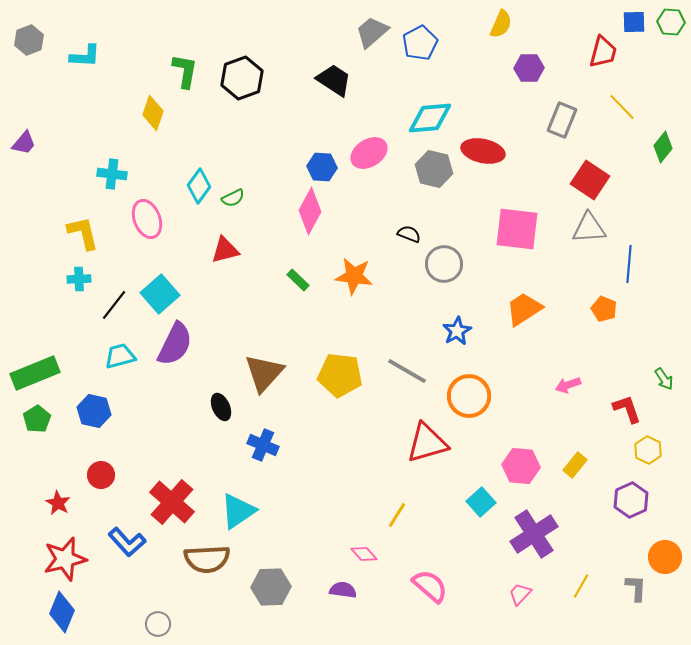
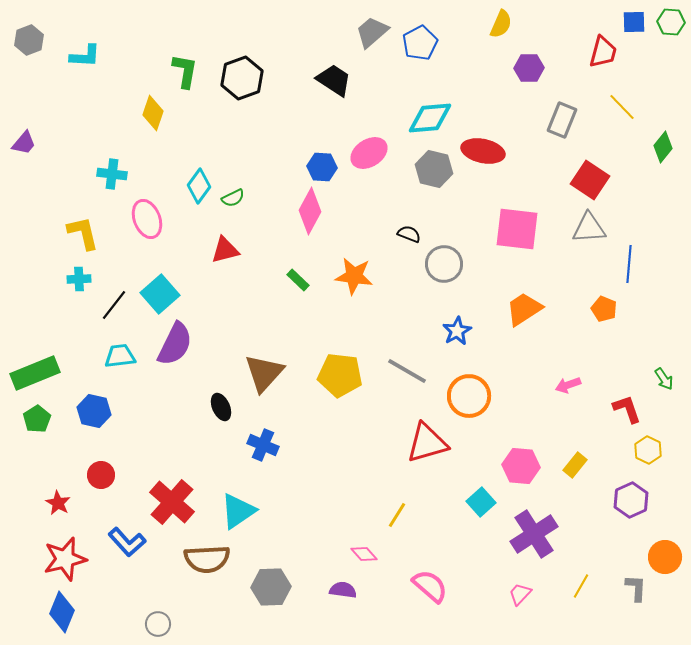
cyan trapezoid at (120, 356): rotated 8 degrees clockwise
